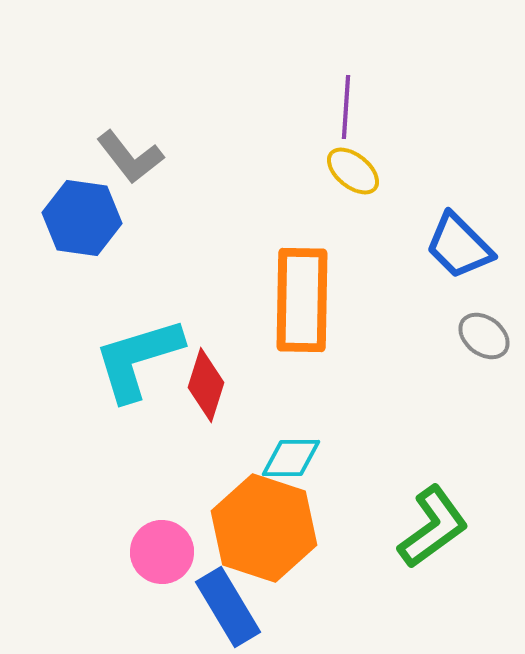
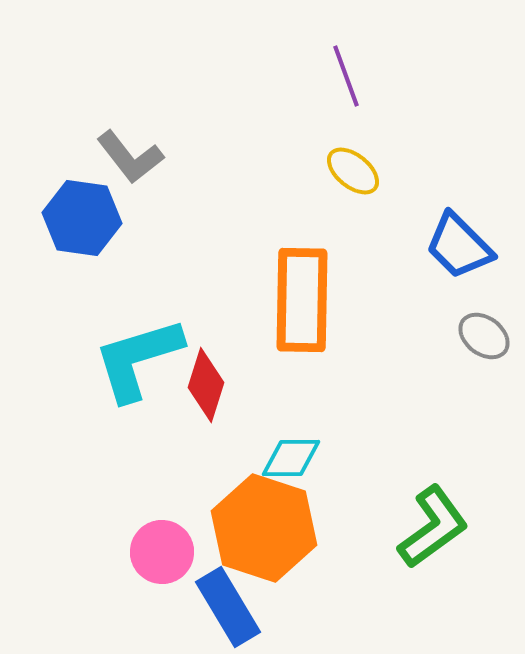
purple line: moved 31 px up; rotated 24 degrees counterclockwise
